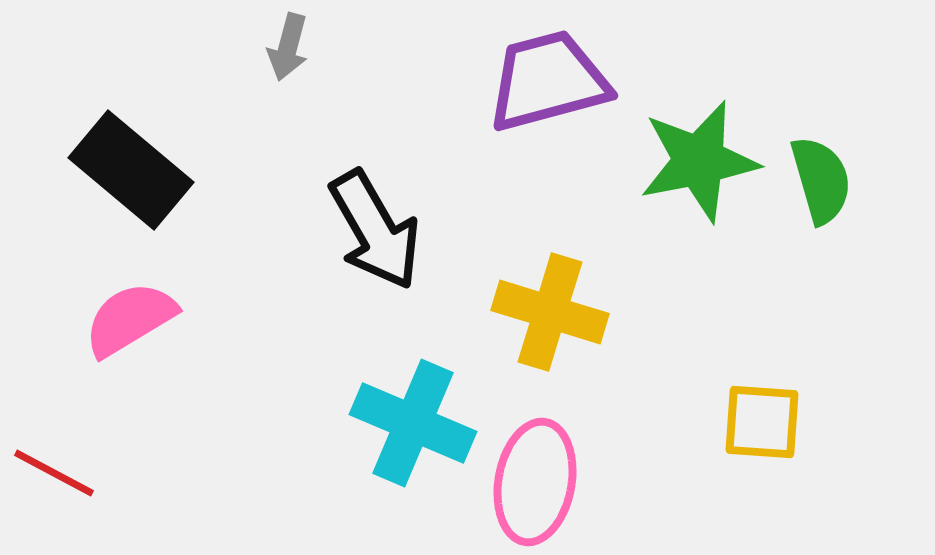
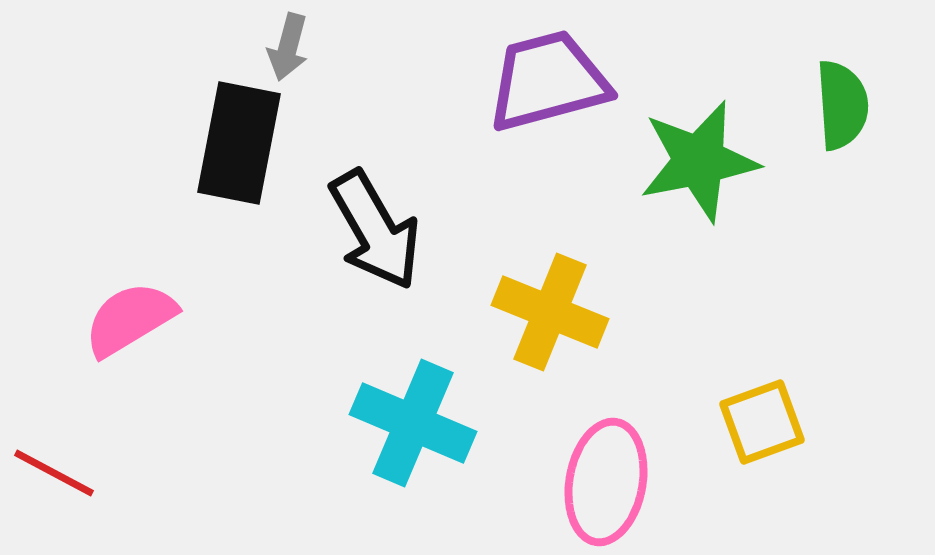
black rectangle: moved 108 px right, 27 px up; rotated 61 degrees clockwise
green semicircle: moved 21 px right, 75 px up; rotated 12 degrees clockwise
yellow cross: rotated 5 degrees clockwise
yellow square: rotated 24 degrees counterclockwise
pink ellipse: moved 71 px right
